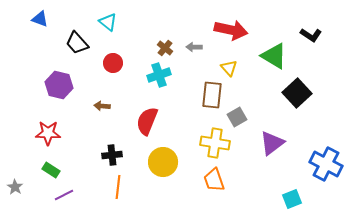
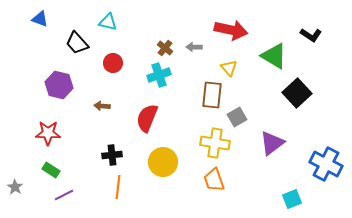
cyan triangle: rotated 24 degrees counterclockwise
red semicircle: moved 3 px up
